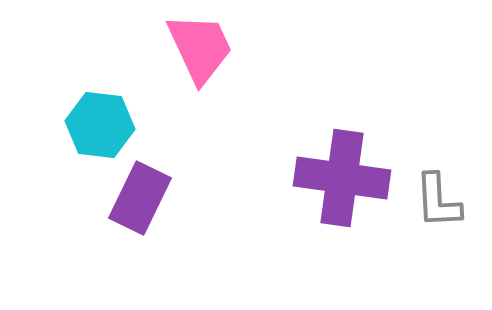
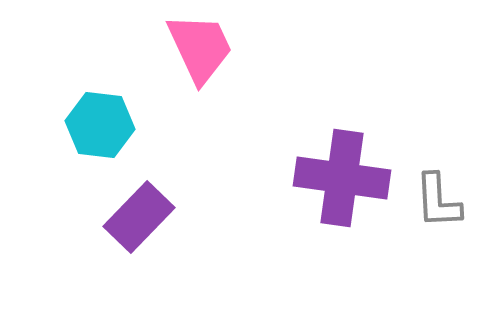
purple rectangle: moved 1 px left, 19 px down; rotated 18 degrees clockwise
